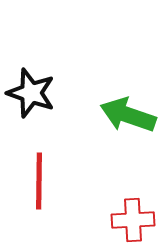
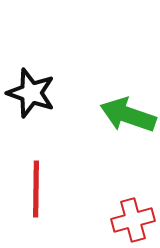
red line: moved 3 px left, 8 px down
red cross: rotated 12 degrees counterclockwise
